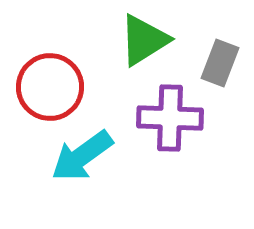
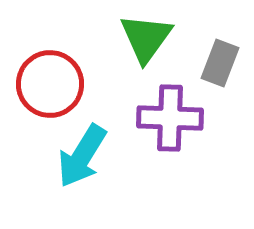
green triangle: moved 2 px right, 2 px up; rotated 22 degrees counterclockwise
red circle: moved 3 px up
cyan arrow: rotated 22 degrees counterclockwise
